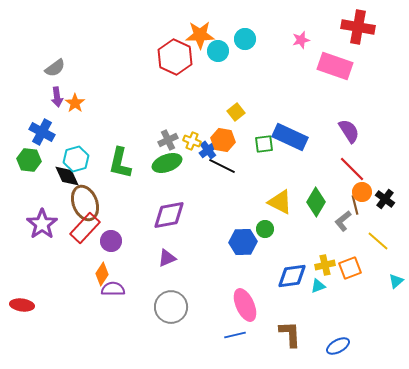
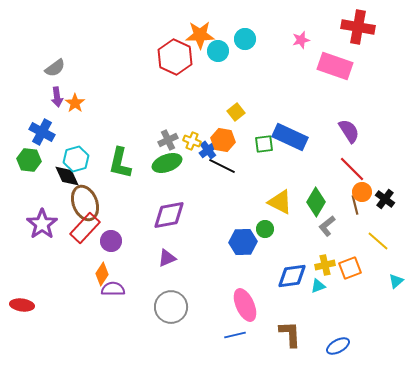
gray L-shape at (343, 221): moved 16 px left, 5 px down
